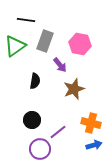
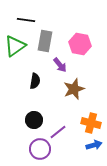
gray rectangle: rotated 10 degrees counterclockwise
black circle: moved 2 px right
